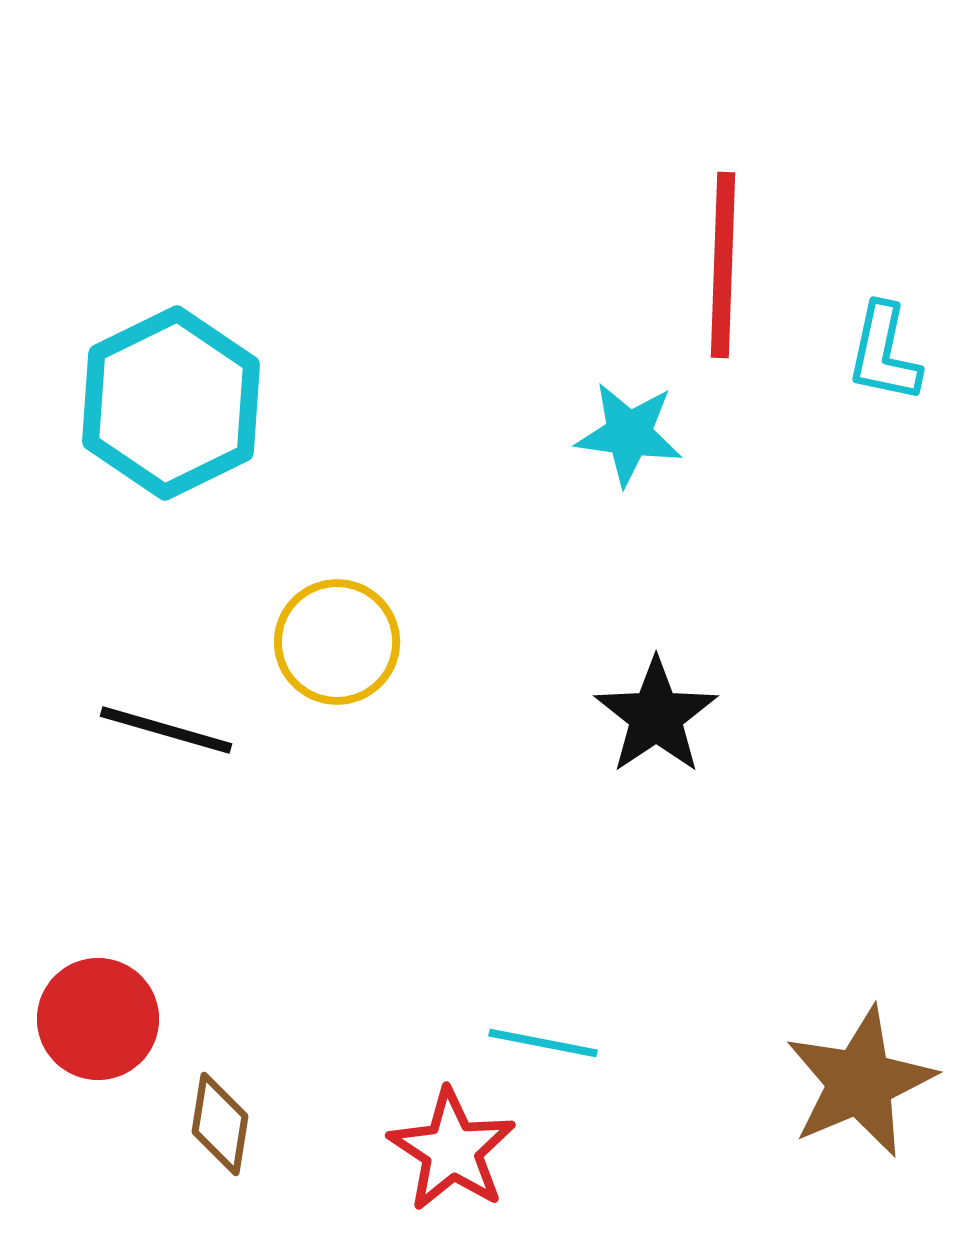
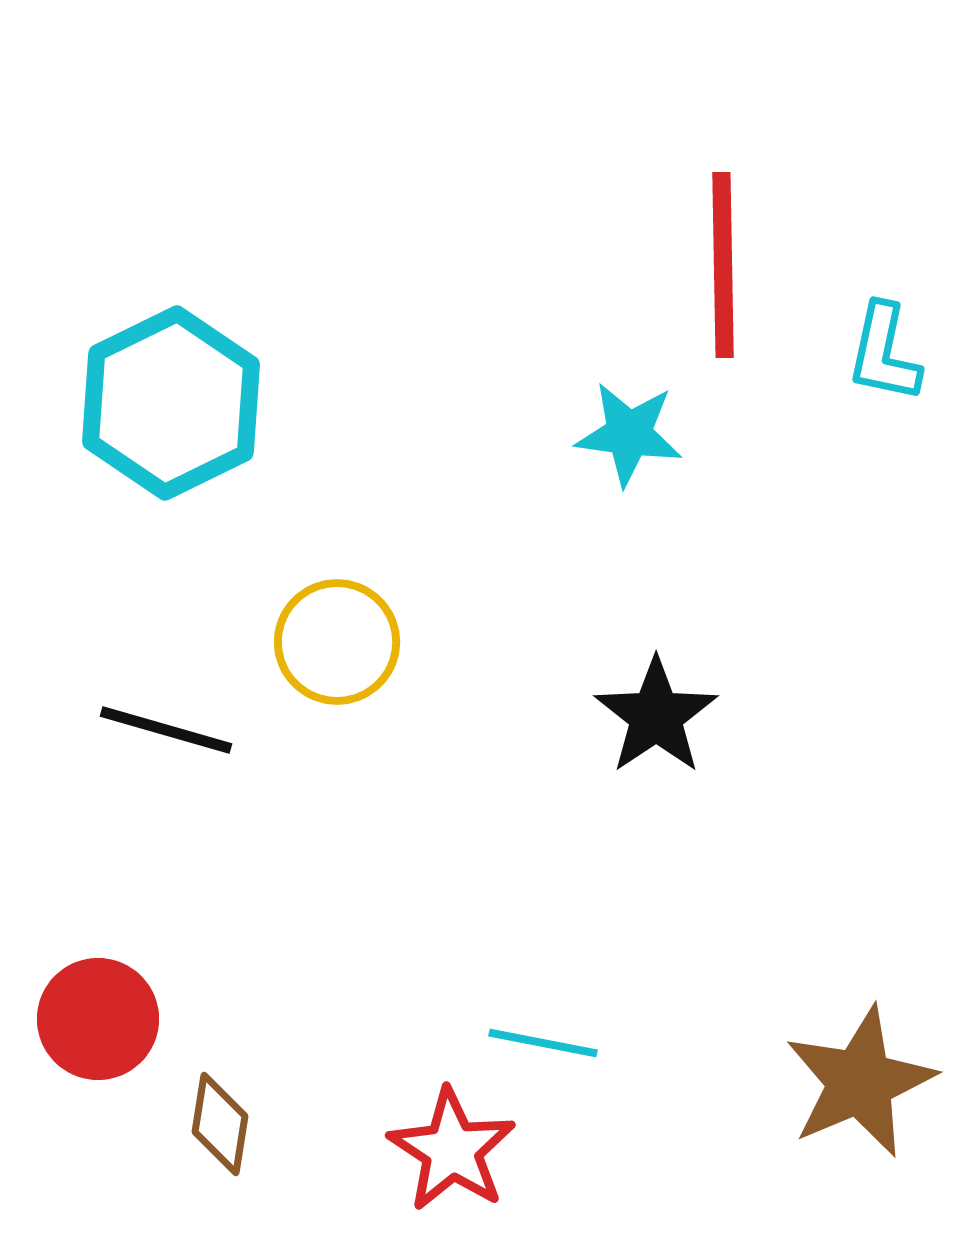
red line: rotated 3 degrees counterclockwise
